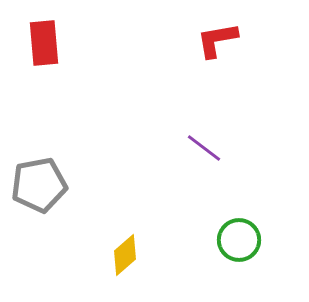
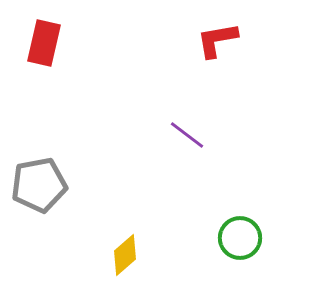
red rectangle: rotated 18 degrees clockwise
purple line: moved 17 px left, 13 px up
green circle: moved 1 px right, 2 px up
